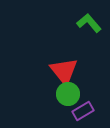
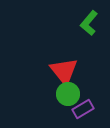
green L-shape: rotated 100 degrees counterclockwise
purple rectangle: moved 2 px up
